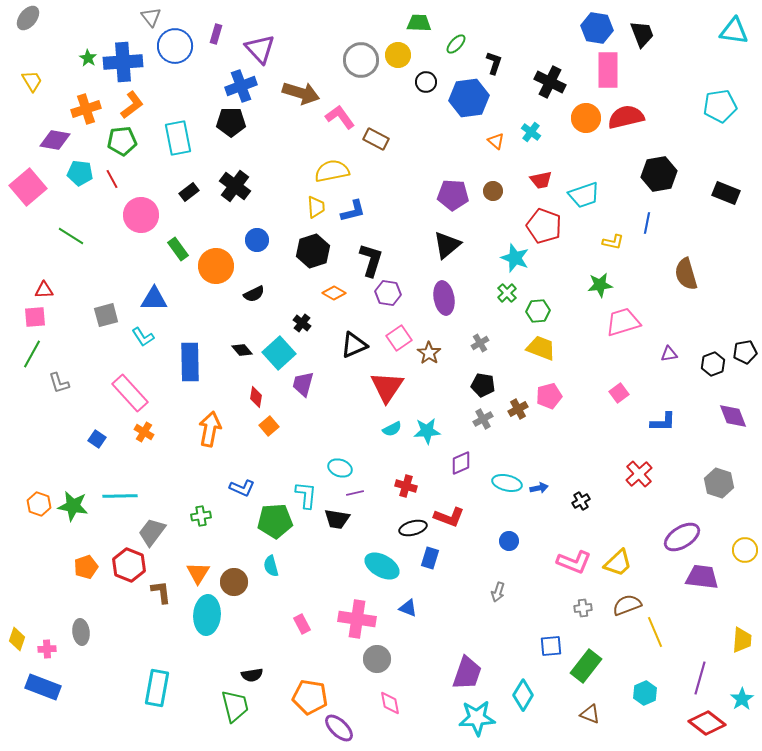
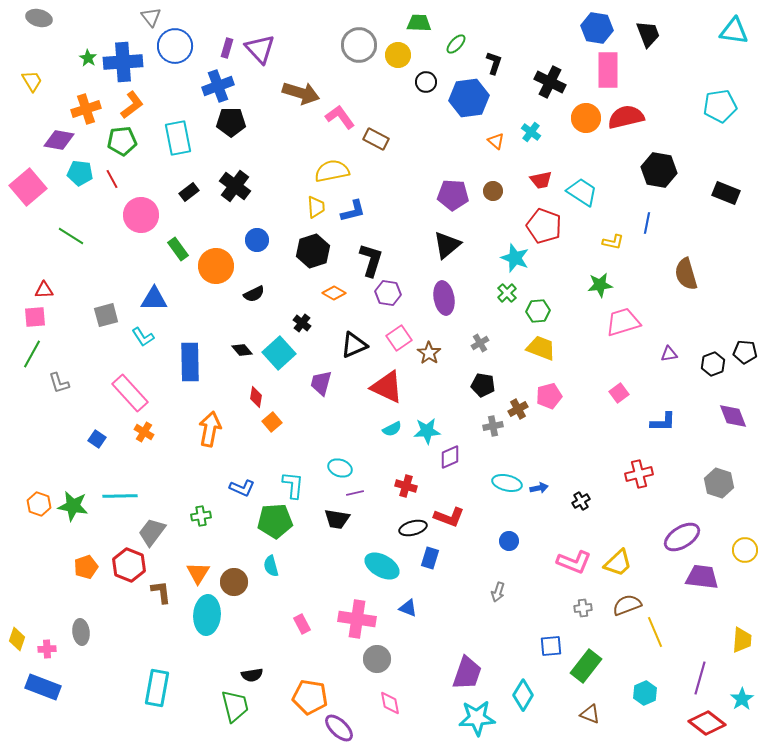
gray ellipse at (28, 18): moved 11 px right; rotated 65 degrees clockwise
purple rectangle at (216, 34): moved 11 px right, 14 px down
black trapezoid at (642, 34): moved 6 px right
gray circle at (361, 60): moved 2 px left, 15 px up
blue cross at (241, 86): moved 23 px left
purple diamond at (55, 140): moved 4 px right
black hexagon at (659, 174): moved 4 px up; rotated 20 degrees clockwise
cyan trapezoid at (584, 195): moved 2 px left, 3 px up; rotated 128 degrees counterclockwise
black pentagon at (745, 352): rotated 15 degrees clockwise
purple trapezoid at (303, 384): moved 18 px right, 1 px up
red triangle at (387, 387): rotated 39 degrees counterclockwise
gray cross at (483, 419): moved 10 px right, 7 px down; rotated 18 degrees clockwise
orange square at (269, 426): moved 3 px right, 4 px up
purple diamond at (461, 463): moved 11 px left, 6 px up
red cross at (639, 474): rotated 28 degrees clockwise
cyan L-shape at (306, 495): moved 13 px left, 10 px up
